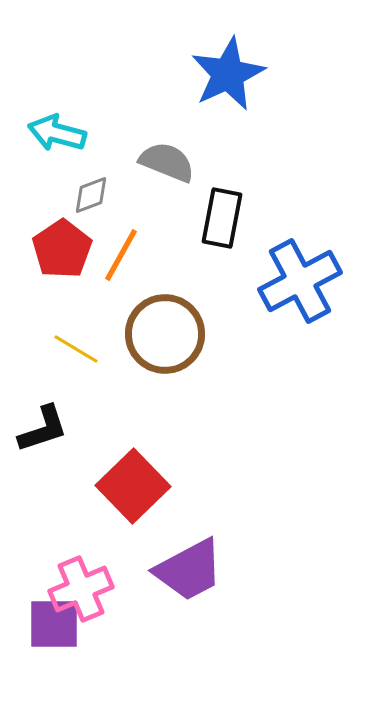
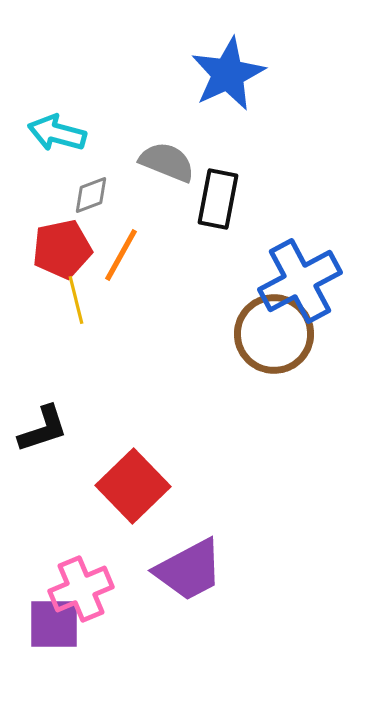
black rectangle: moved 4 px left, 19 px up
red pentagon: rotated 22 degrees clockwise
brown circle: moved 109 px right
yellow line: moved 49 px up; rotated 45 degrees clockwise
